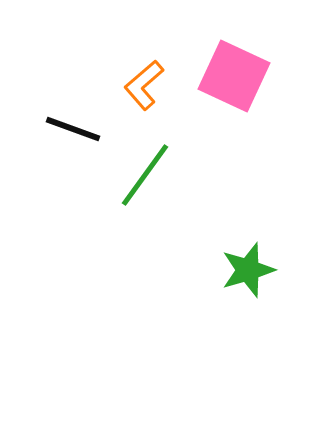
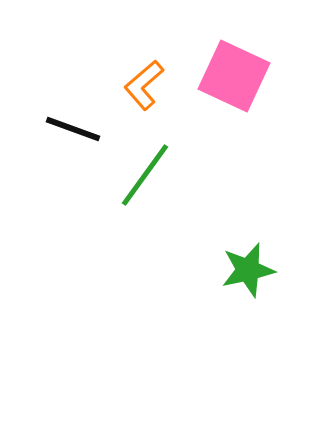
green star: rotated 4 degrees clockwise
